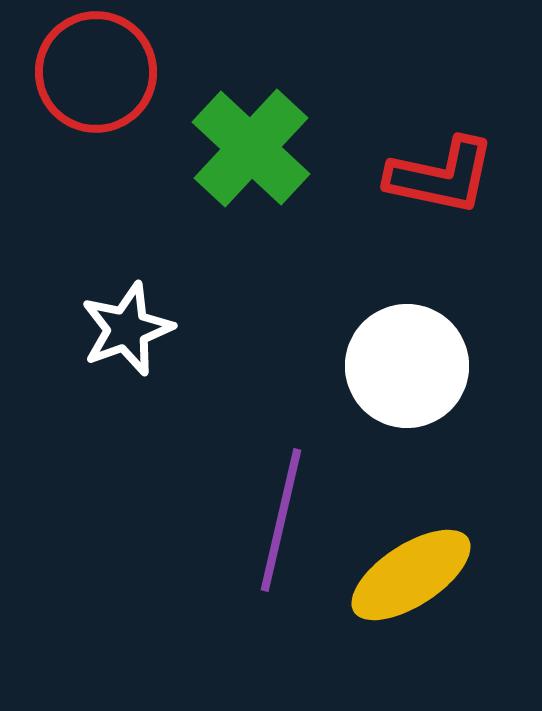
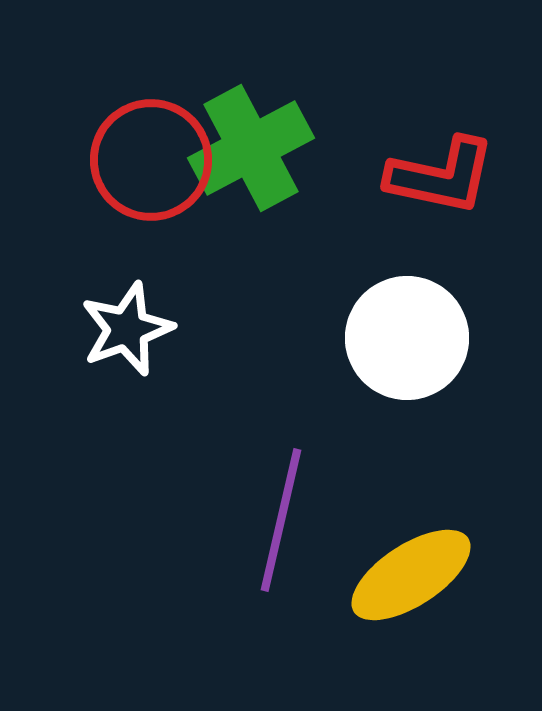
red circle: moved 55 px right, 88 px down
green cross: rotated 19 degrees clockwise
white circle: moved 28 px up
